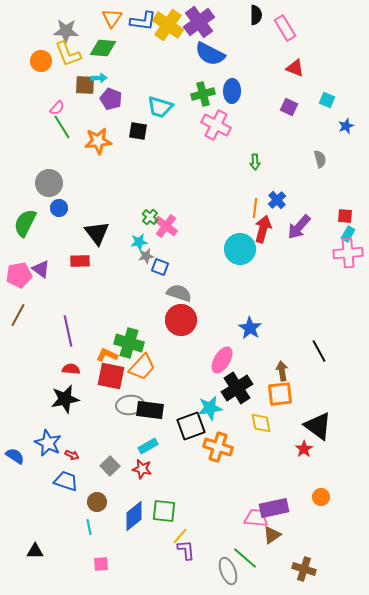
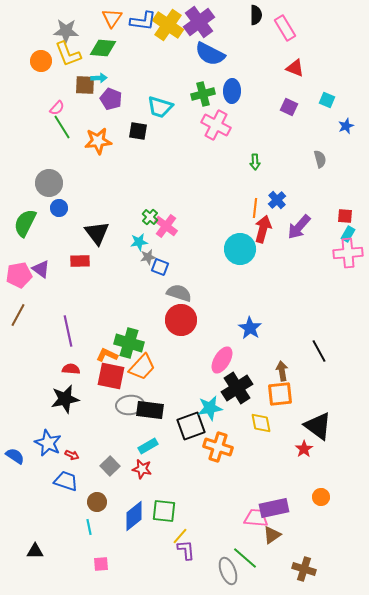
gray star at (146, 256): moved 2 px right, 1 px down
